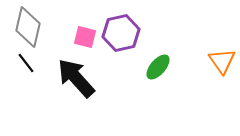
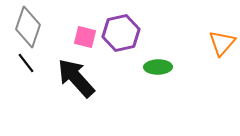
gray diamond: rotated 6 degrees clockwise
orange triangle: moved 18 px up; rotated 16 degrees clockwise
green ellipse: rotated 48 degrees clockwise
